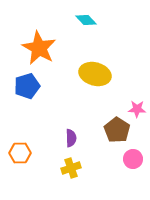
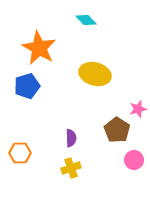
pink star: moved 1 px right; rotated 18 degrees counterclockwise
pink circle: moved 1 px right, 1 px down
